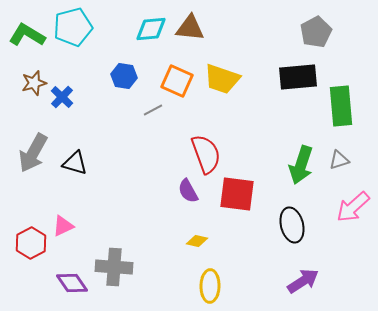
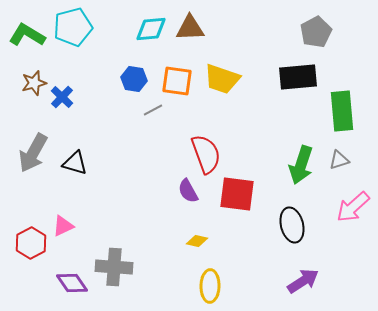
brown triangle: rotated 8 degrees counterclockwise
blue hexagon: moved 10 px right, 3 px down
orange square: rotated 16 degrees counterclockwise
green rectangle: moved 1 px right, 5 px down
